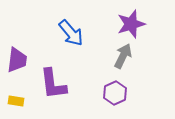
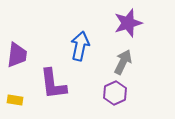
purple star: moved 3 px left, 1 px up
blue arrow: moved 9 px right, 13 px down; rotated 128 degrees counterclockwise
gray arrow: moved 6 px down
purple trapezoid: moved 5 px up
yellow rectangle: moved 1 px left, 1 px up
